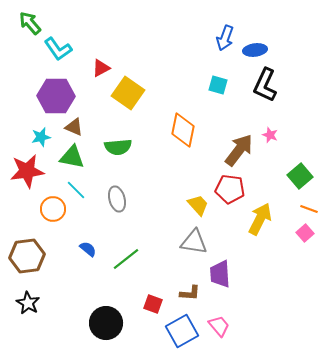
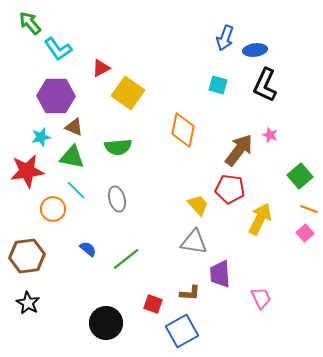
pink trapezoid: moved 42 px right, 28 px up; rotated 15 degrees clockwise
